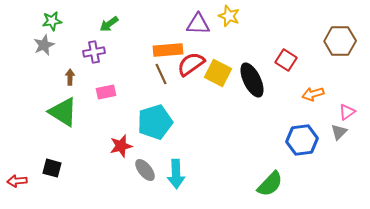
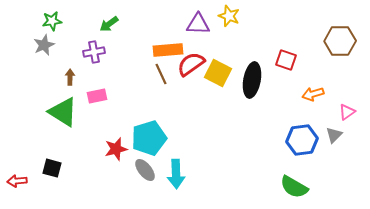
red square: rotated 15 degrees counterclockwise
black ellipse: rotated 36 degrees clockwise
pink rectangle: moved 9 px left, 4 px down
cyan pentagon: moved 6 px left, 16 px down
gray triangle: moved 5 px left, 3 px down
red star: moved 5 px left, 3 px down
green semicircle: moved 24 px right, 3 px down; rotated 76 degrees clockwise
